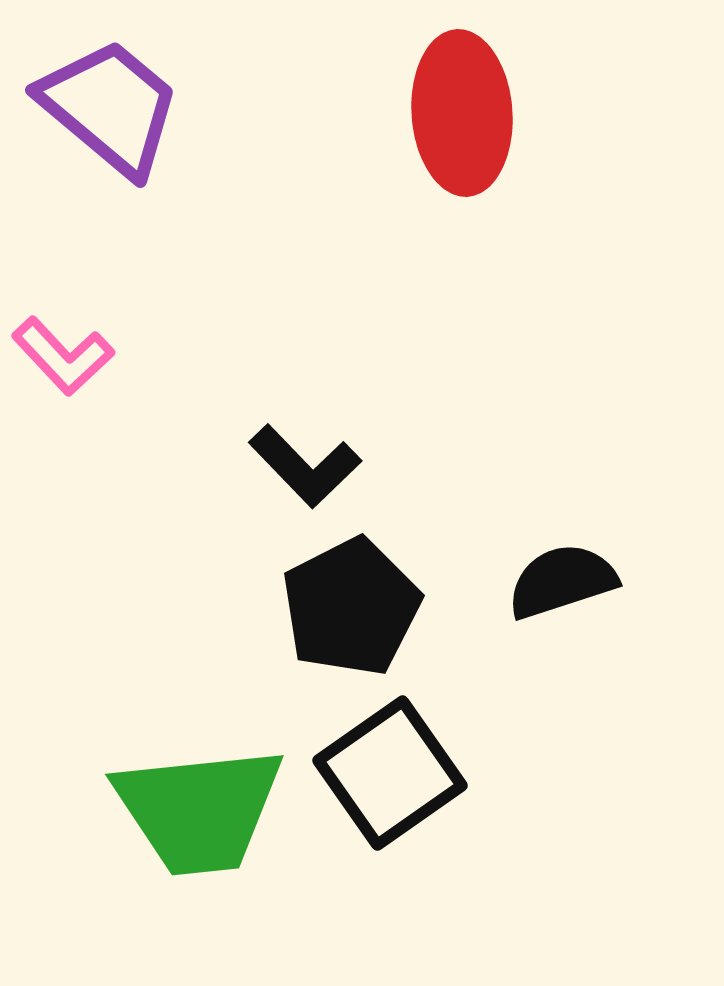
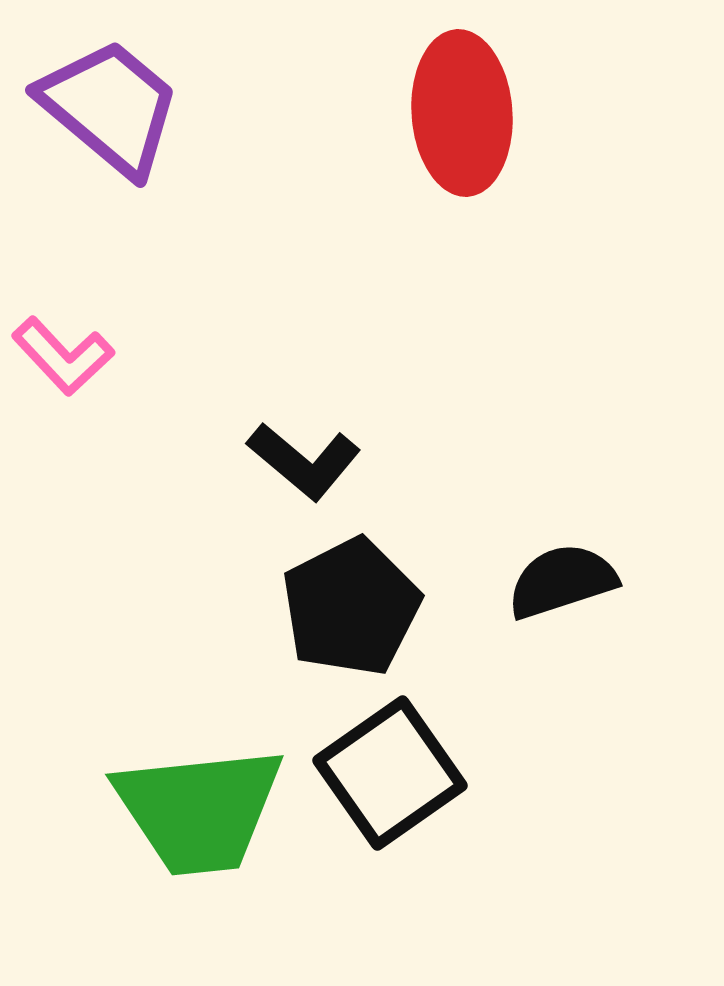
black L-shape: moved 1 px left, 5 px up; rotated 6 degrees counterclockwise
